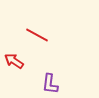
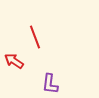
red line: moved 2 px left, 2 px down; rotated 40 degrees clockwise
